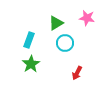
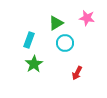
green star: moved 3 px right
